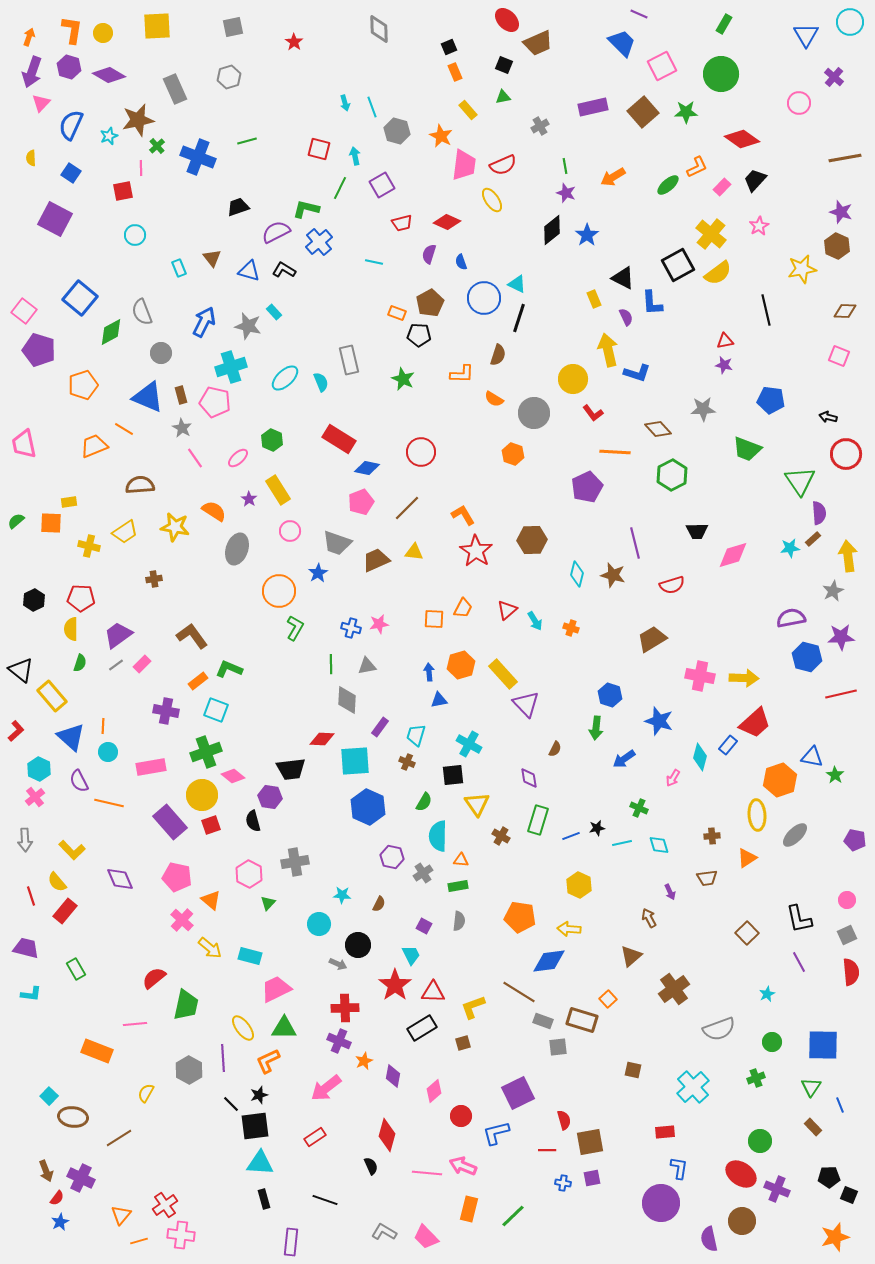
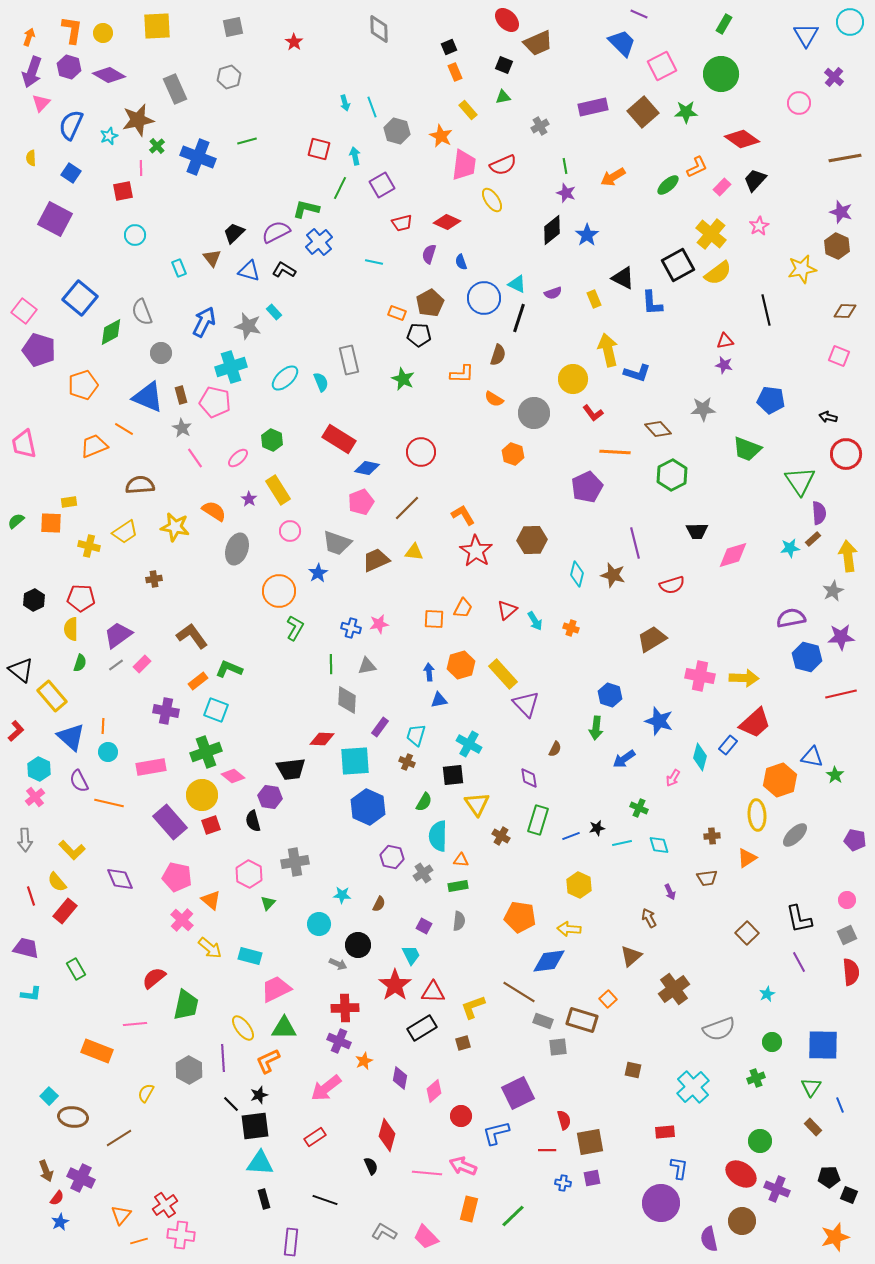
black trapezoid at (238, 207): moved 4 px left, 26 px down; rotated 25 degrees counterclockwise
purple semicircle at (626, 317): moved 73 px left, 24 px up; rotated 96 degrees clockwise
purple diamond at (393, 1076): moved 7 px right, 2 px down
